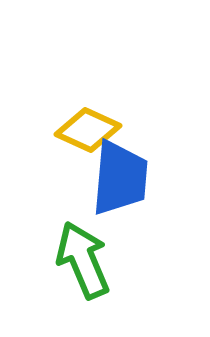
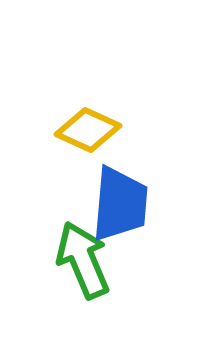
blue trapezoid: moved 26 px down
